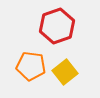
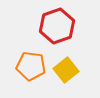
yellow square: moved 1 px right, 2 px up
